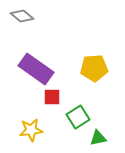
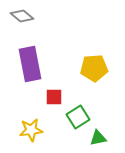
purple rectangle: moved 6 px left, 5 px up; rotated 44 degrees clockwise
red square: moved 2 px right
